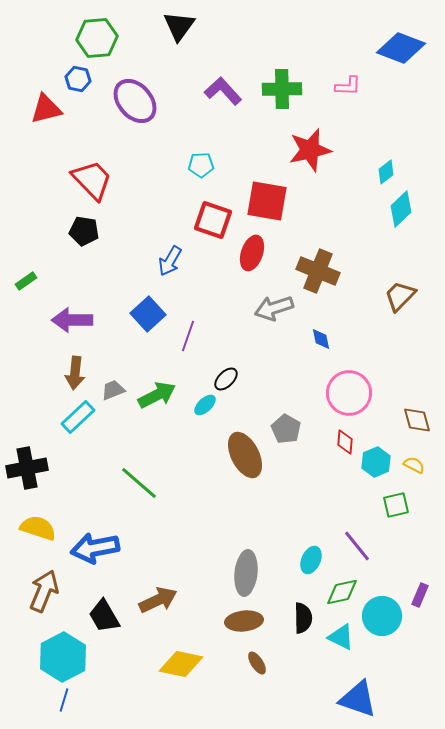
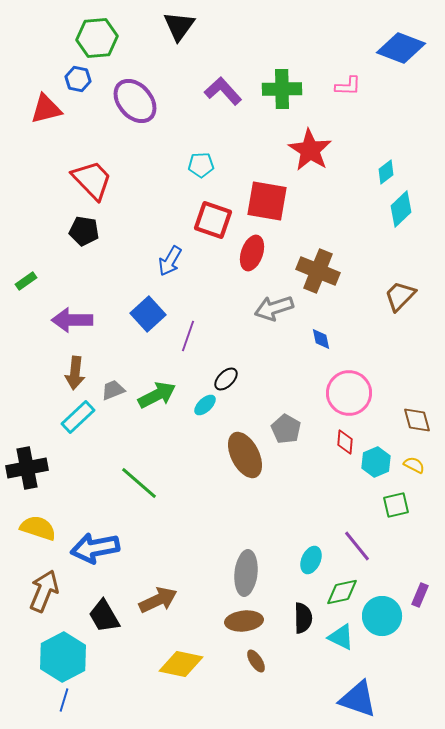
red star at (310, 150): rotated 27 degrees counterclockwise
brown ellipse at (257, 663): moved 1 px left, 2 px up
